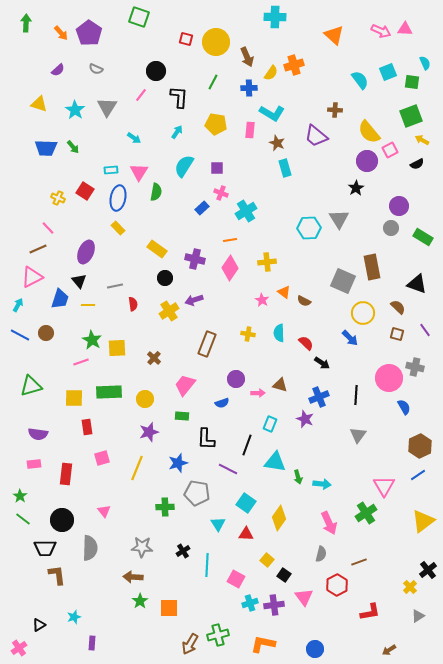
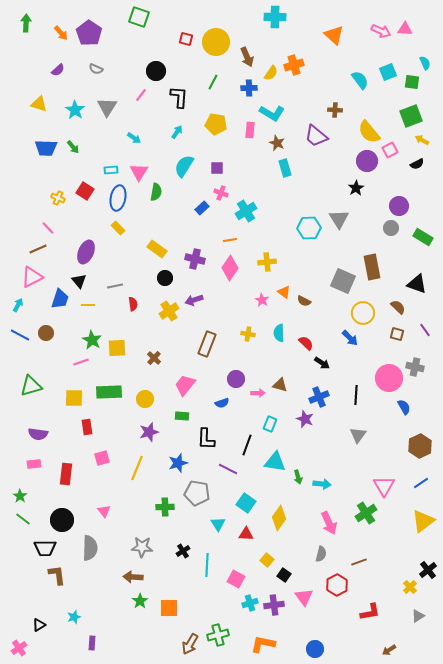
blue line at (418, 475): moved 3 px right, 8 px down
